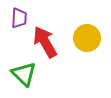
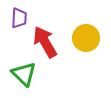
yellow circle: moved 1 px left
